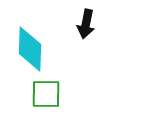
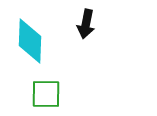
cyan diamond: moved 8 px up
